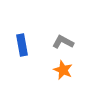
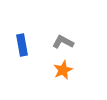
orange star: rotated 24 degrees clockwise
